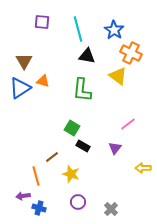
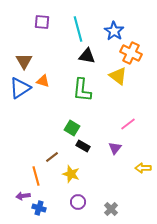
blue star: moved 1 px down
